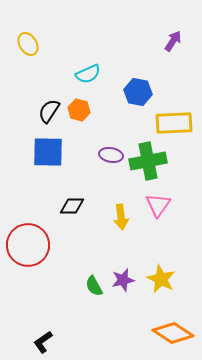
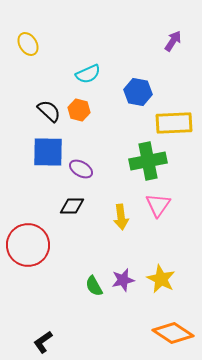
black semicircle: rotated 100 degrees clockwise
purple ellipse: moved 30 px left, 14 px down; rotated 20 degrees clockwise
